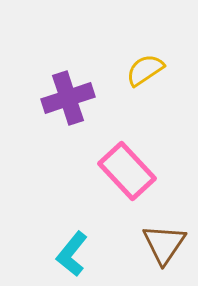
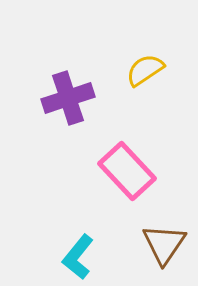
cyan L-shape: moved 6 px right, 3 px down
